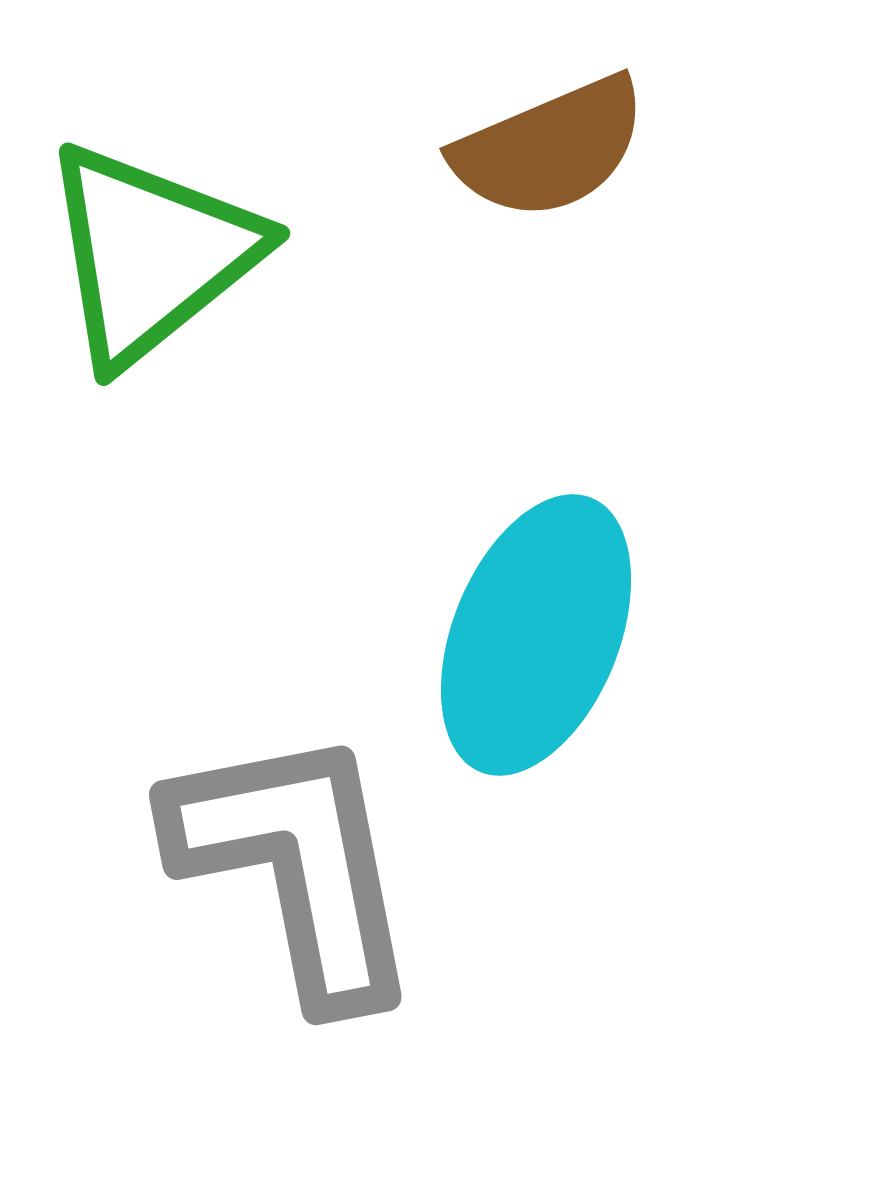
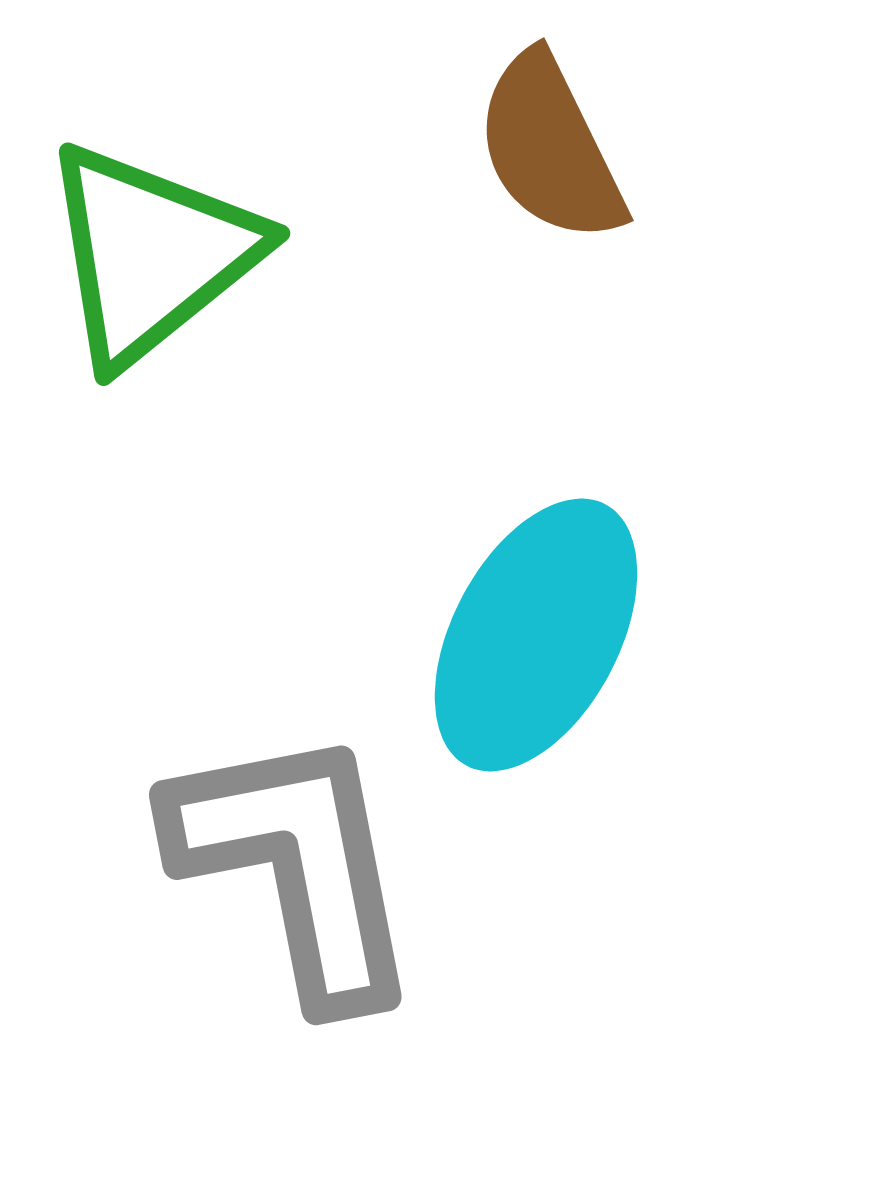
brown semicircle: rotated 87 degrees clockwise
cyan ellipse: rotated 6 degrees clockwise
